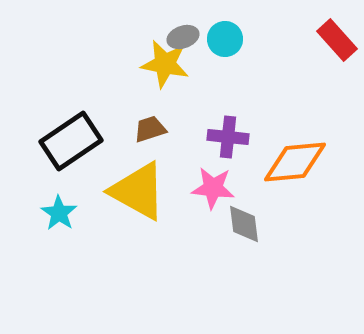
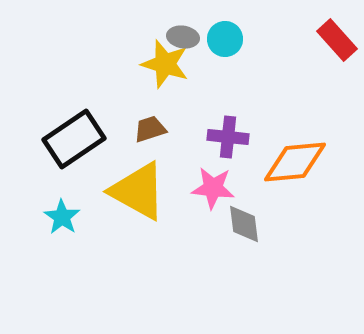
gray ellipse: rotated 28 degrees clockwise
yellow star: rotated 6 degrees clockwise
black rectangle: moved 3 px right, 2 px up
cyan star: moved 3 px right, 4 px down
